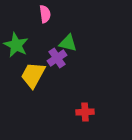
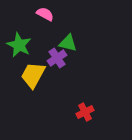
pink semicircle: rotated 54 degrees counterclockwise
green star: moved 3 px right
red cross: rotated 24 degrees counterclockwise
